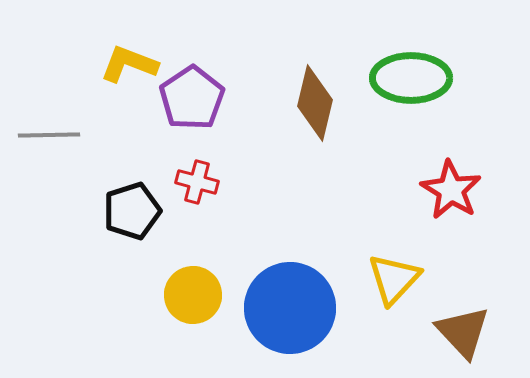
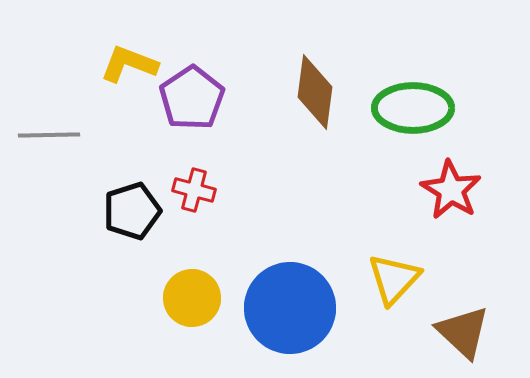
green ellipse: moved 2 px right, 30 px down
brown diamond: moved 11 px up; rotated 6 degrees counterclockwise
red cross: moved 3 px left, 8 px down
yellow circle: moved 1 px left, 3 px down
brown triangle: rotated 4 degrees counterclockwise
